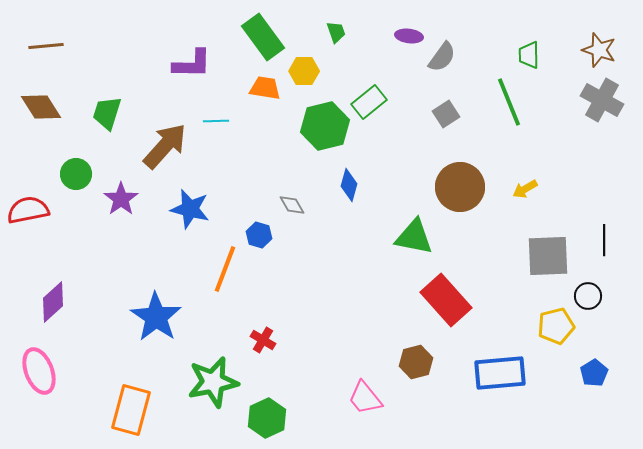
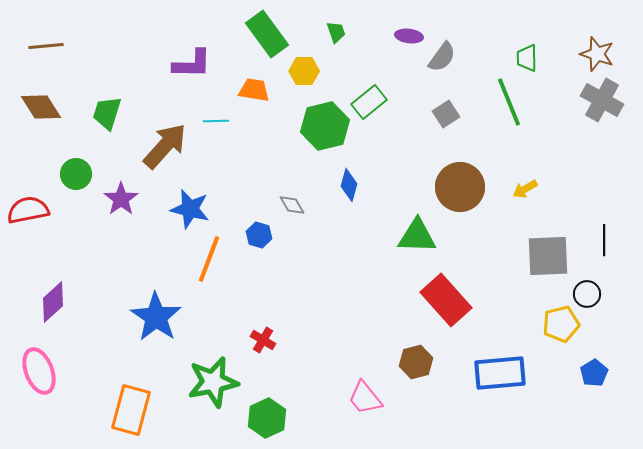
green rectangle at (263, 37): moved 4 px right, 3 px up
brown star at (599, 50): moved 2 px left, 4 px down
green trapezoid at (529, 55): moved 2 px left, 3 px down
orange trapezoid at (265, 88): moved 11 px left, 2 px down
green triangle at (414, 237): moved 3 px right, 1 px up; rotated 9 degrees counterclockwise
orange line at (225, 269): moved 16 px left, 10 px up
black circle at (588, 296): moved 1 px left, 2 px up
yellow pentagon at (556, 326): moved 5 px right, 2 px up
